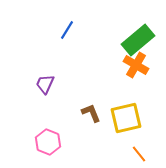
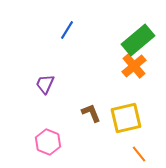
orange cross: moved 2 px left, 1 px down; rotated 20 degrees clockwise
